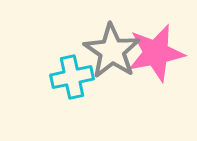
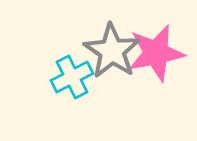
cyan cross: rotated 15 degrees counterclockwise
